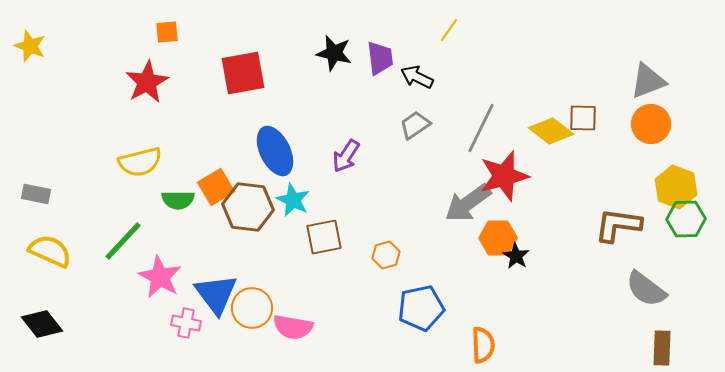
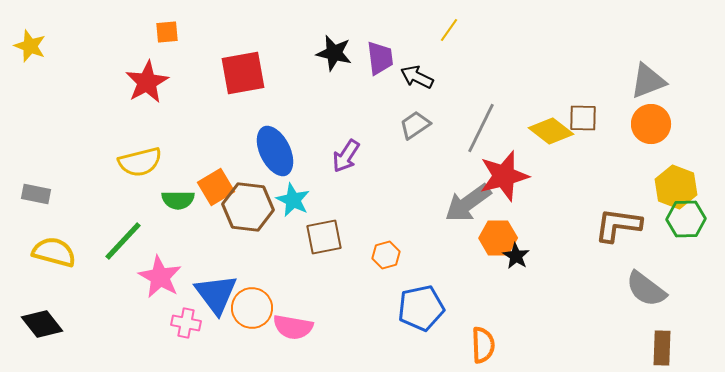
yellow semicircle at (50, 251): moved 4 px right, 1 px down; rotated 9 degrees counterclockwise
